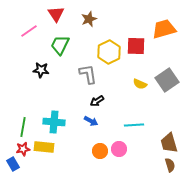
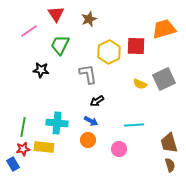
gray square: moved 3 px left, 1 px up; rotated 10 degrees clockwise
cyan cross: moved 3 px right, 1 px down
orange circle: moved 12 px left, 11 px up
